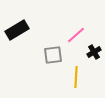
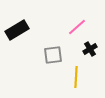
pink line: moved 1 px right, 8 px up
black cross: moved 4 px left, 3 px up
